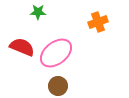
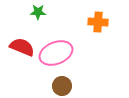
orange cross: rotated 24 degrees clockwise
pink ellipse: rotated 16 degrees clockwise
brown circle: moved 4 px right
